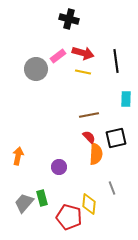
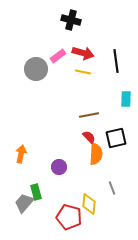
black cross: moved 2 px right, 1 px down
orange arrow: moved 3 px right, 2 px up
green rectangle: moved 6 px left, 6 px up
